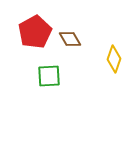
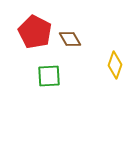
red pentagon: rotated 16 degrees counterclockwise
yellow diamond: moved 1 px right, 6 px down
